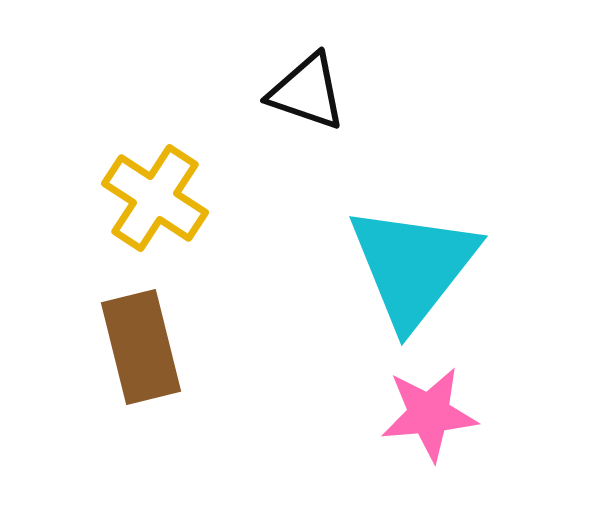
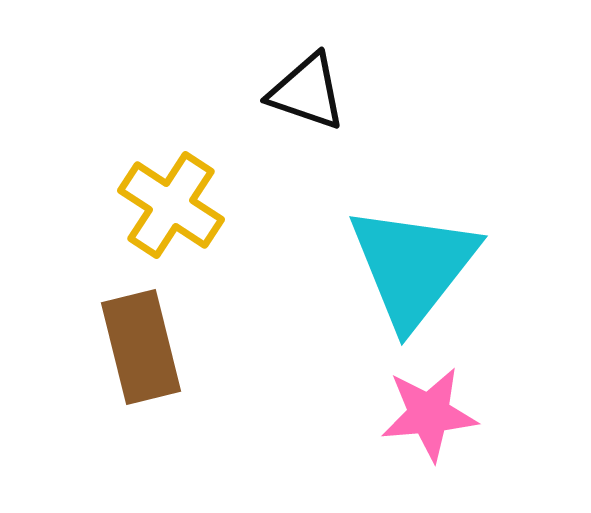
yellow cross: moved 16 px right, 7 px down
